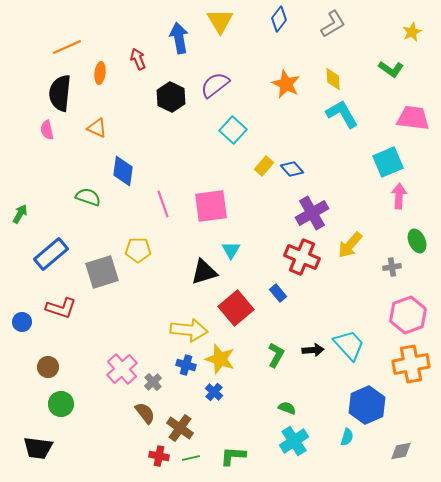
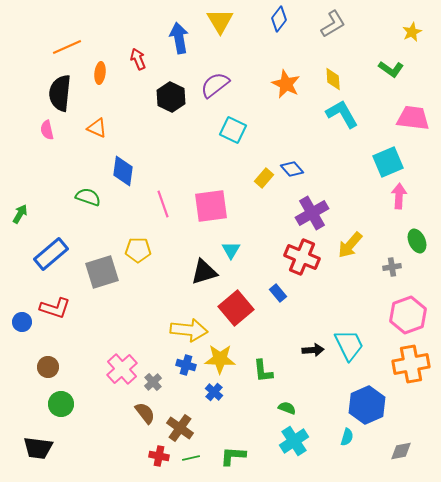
cyan square at (233, 130): rotated 16 degrees counterclockwise
yellow rectangle at (264, 166): moved 12 px down
red L-shape at (61, 308): moved 6 px left
cyan trapezoid at (349, 345): rotated 16 degrees clockwise
green L-shape at (276, 355): moved 13 px left, 16 px down; rotated 145 degrees clockwise
yellow star at (220, 359): rotated 16 degrees counterclockwise
